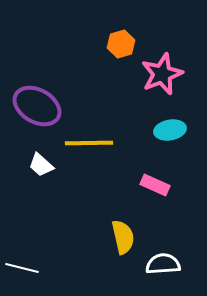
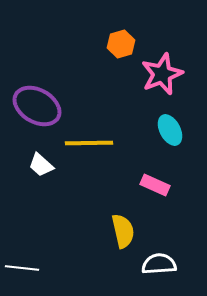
cyan ellipse: rotated 72 degrees clockwise
yellow semicircle: moved 6 px up
white semicircle: moved 4 px left
white line: rotated 8 degrees counterclockwise
